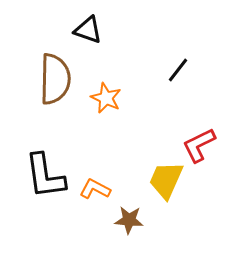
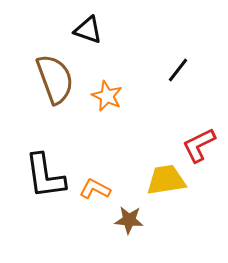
brown semicircle: rotated 21 degrees counterclockwise
orange star: moved 1 px right, 2 px up
yellow trapezoid: rotated 57 degrees clockwise
